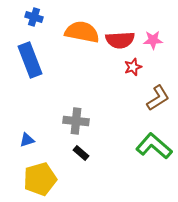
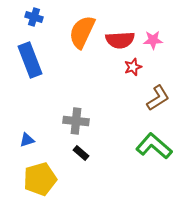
orange semicircle: rotated 76 degrees counterclockwise
